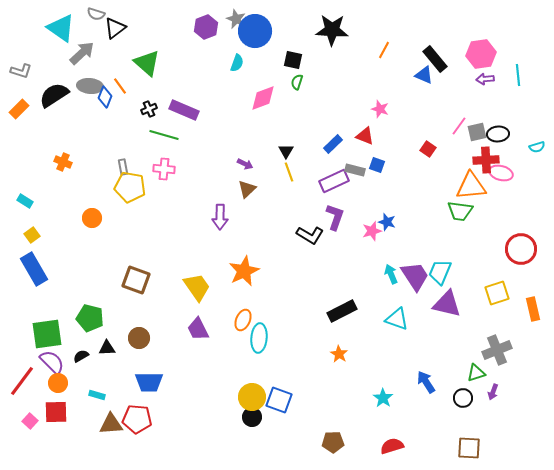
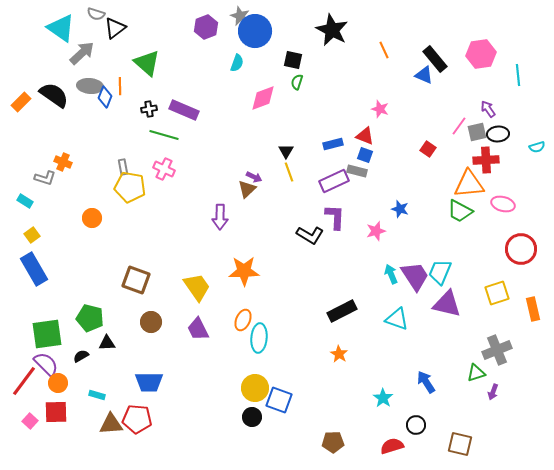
gray star at (236, 19): moved 4 px right, 3 px up
black star at (332, 30): rotated 24 degrees clockwise
orange line at (384, 50): rotated 54 degrees counterclockwise
gray L-shape at (21, 71): moved 24 px right, 107 px down
purple arrow at (485, 79): moved 3 px right, 30 px down; rotated 60 degrees clockwise
orange line at (120, 86): rotated 36 degrees clockwise
black semicircle at (54, 95): rotated 68 degrees clockwise
orange rectangle at (19, 109): moved 2 px right, 7 px up
black cross at (149, 109): rotated 14 degrees clockwise
blue rectangle at (333, 144): rotated 30 degrees clockwise
purple arrow at (245, 164): moved 9 px right, 13 px down
blue square at (377, 165): moved 12 px left, 10 px up
pink cross at (164, 169): rotated 20 degrees clockwise
gray rectangle at (355, 170): moved 2 px right, 1 px down
pink ellipse at (501, 173): moved 2 px right, 31 px down
orange triangle at (471, 186): moved 2 px left, 2 px up
green trapezoid at (460, 211): rotated 20 degrees clockwise
purple L-shape at (335, 217): rotated 16 degrees counterclockwise
blue star at (387, 222): moved 13 px right, 13 px up
pink star at (372, 231): moved 4 px right
orange star at (244, 271): rotated 24 degrees clockwise
brown circle at (139, 338): moved 12 px right, 16 px up
black triangle at (107, 348): moved 5 px up
purple semicircle at (52, 362): moved 6 px left, 2 px down
red line at (22, 381): moved 2 px right
yellow circle at (252, 397): moved 3 px right, 9 px up
black circle at (463, 398): moved 47 px left, 27 px down
brown square at (469, 448): moved 9 px left, 4 px up; rotated 10 degrees clockwise
